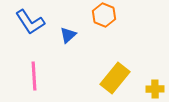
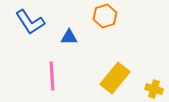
orange hexagon: moved 1 px right, 1 px down; rotated 20 degrees clockwise
blue triangle: moved 1 px right, 2 px down; rotated 42 degrees clockwise
pink line: moved 18 px right
yellow cross: moved 1 px left; rotated 18 degrees clockwise
